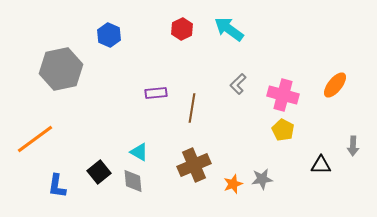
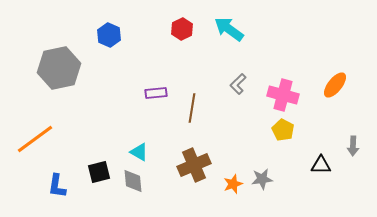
gray hexagon: moved 2 px left, 1 px up
black square: rotated 25 degrees clockwise
